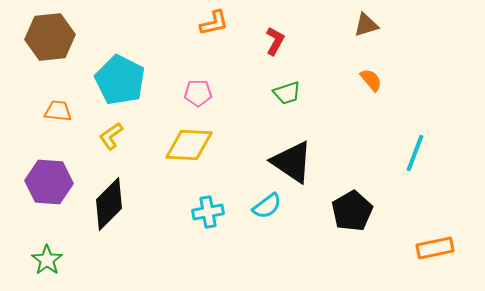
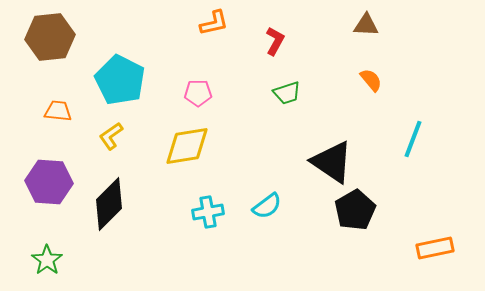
brown triangle: rotated 20 degrees clockwise
yellow diamond: moved 2 px left, 1 px down; rotated 12 degrees counterclockwise
cyan line: moved 2 px left, 14 px up
black triangle: moved 40 px right
black pentagon: moved 3 px right, 1 px up
